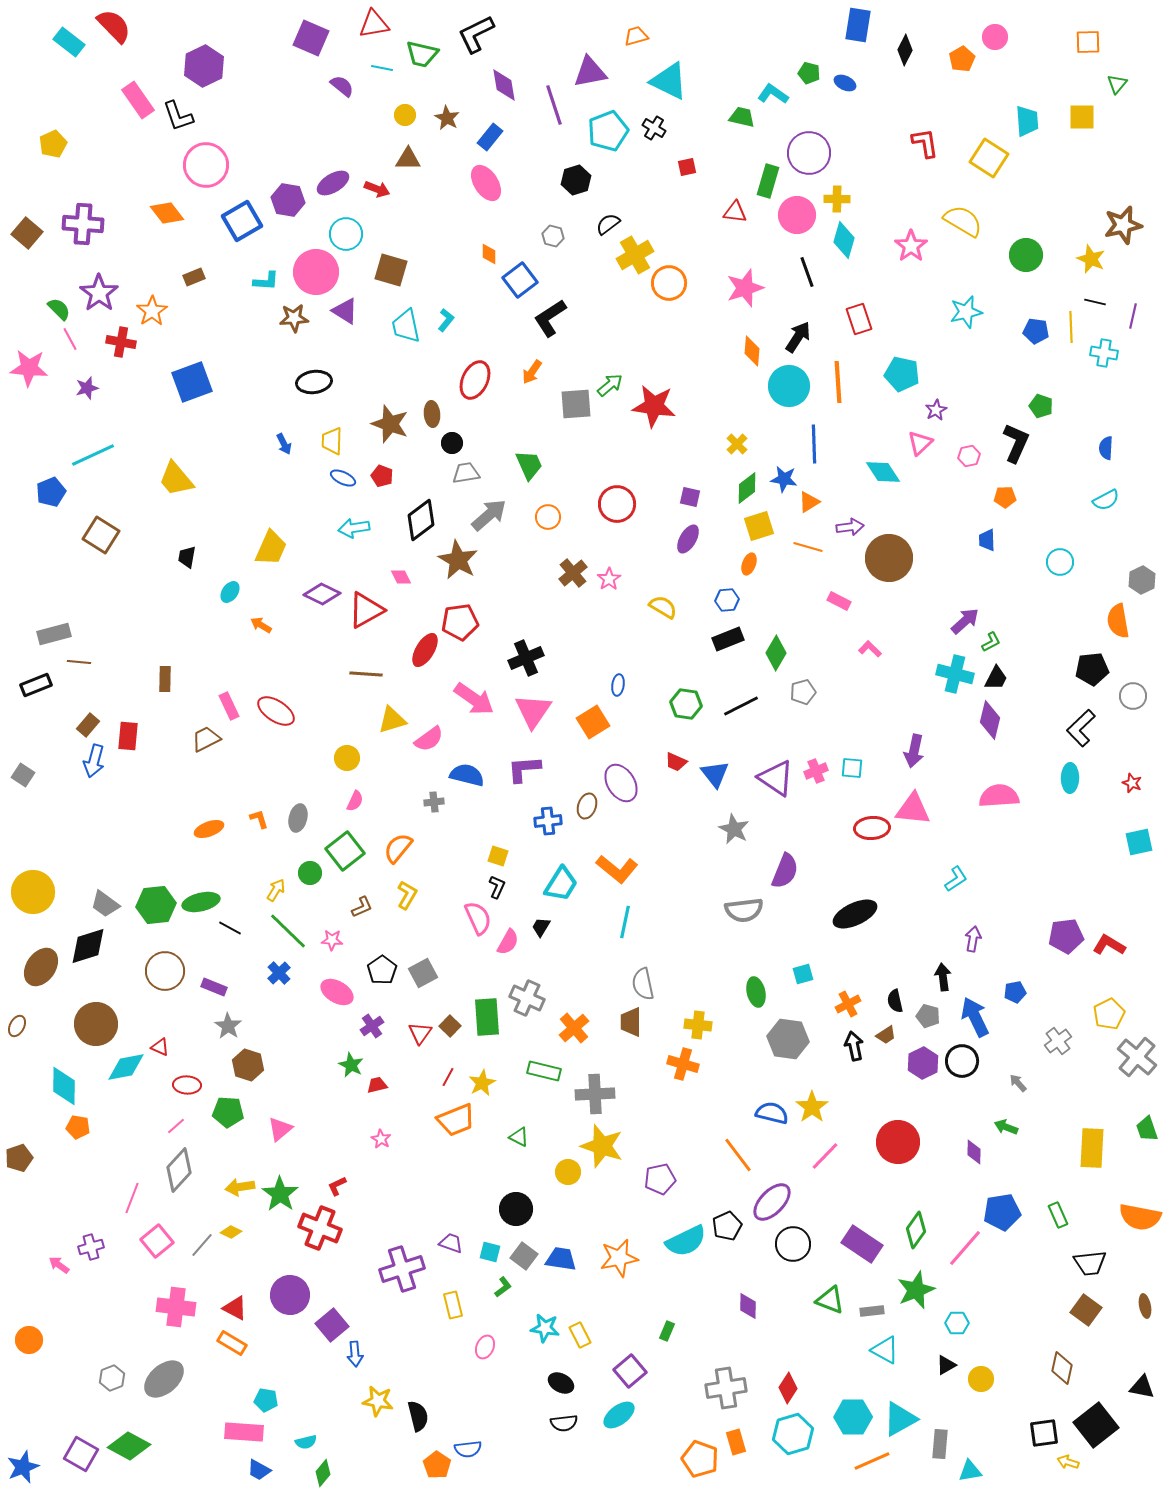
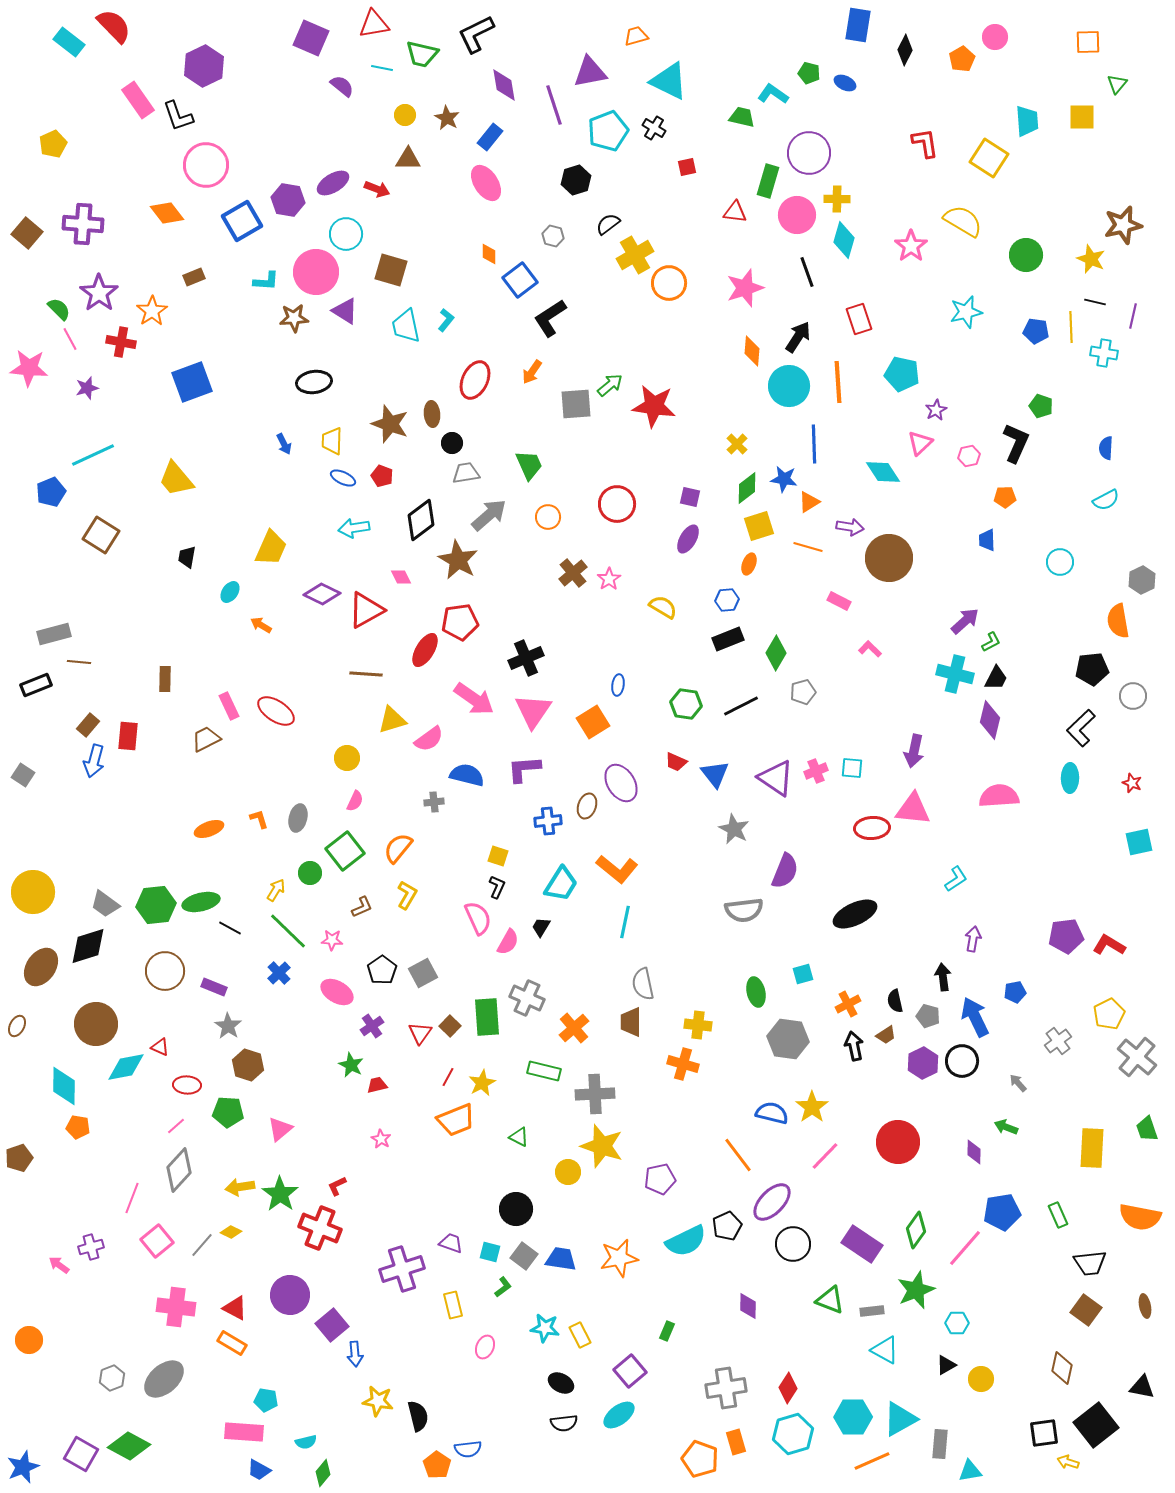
purple arrow at (850, 527): rotated 16 degrees clockwise
